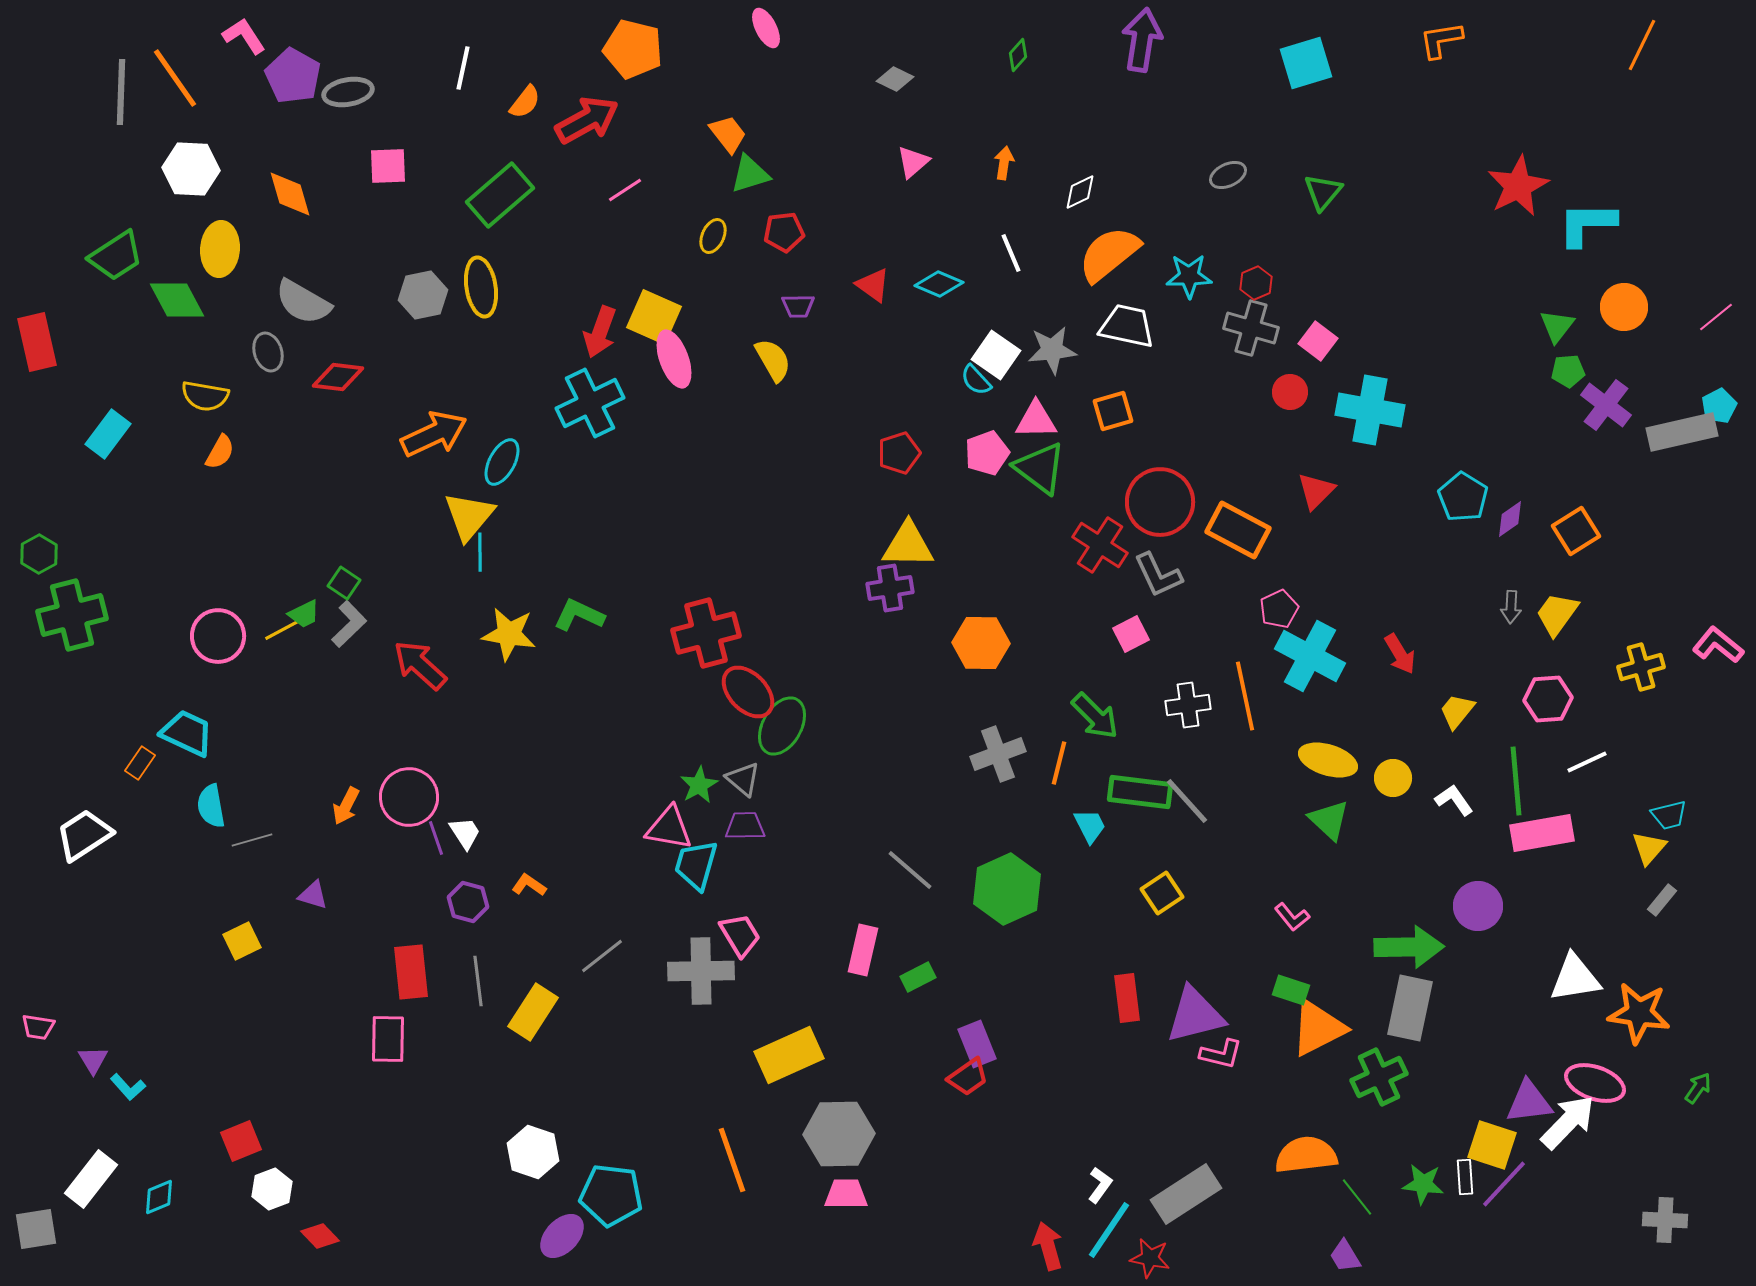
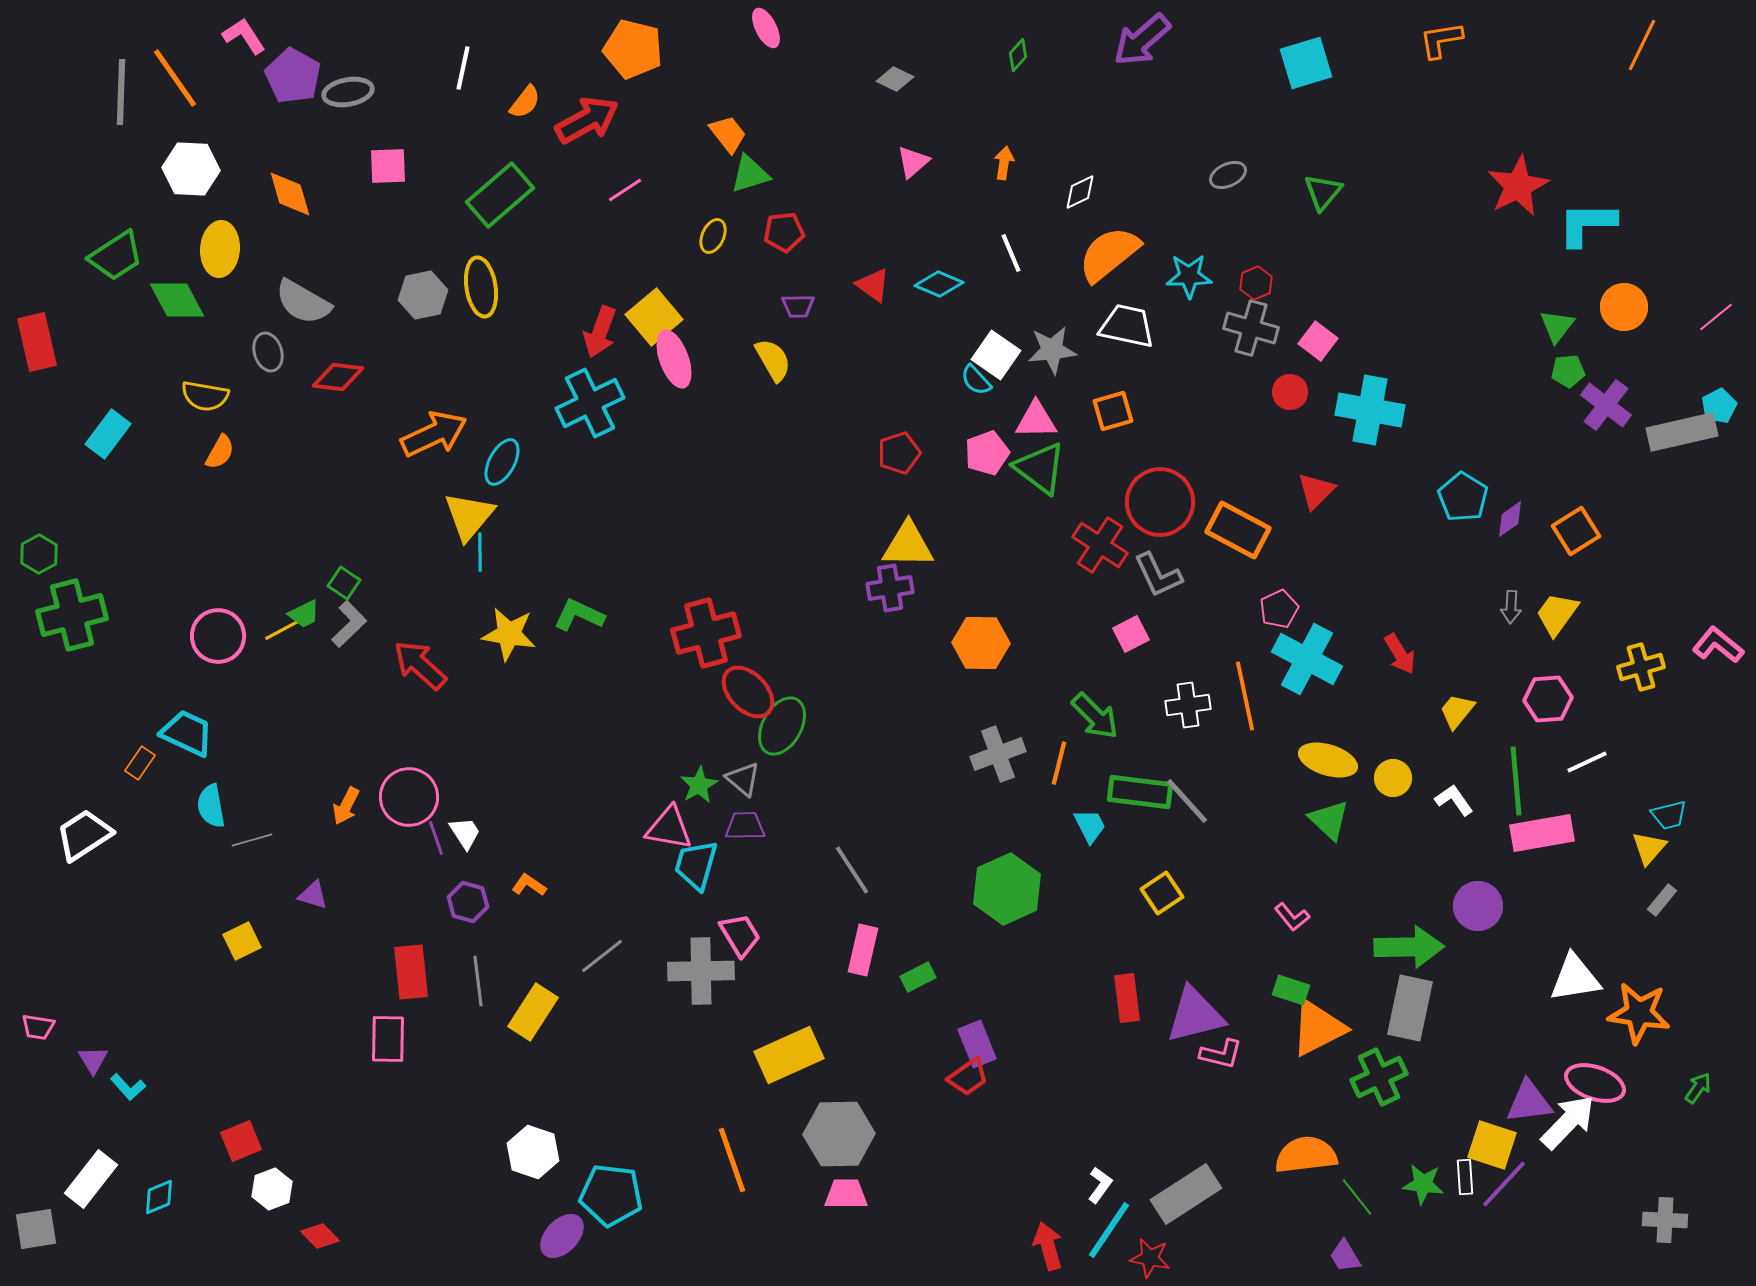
purple arrow at (1142, 40): rotated 140 degrees counterclockwise
yellow square at (654, 317): rotated 26 degrees clockwise
cyan cross at (1310, 656): moved 3 px left, 3 px down
gray line at (910, 870): moved 58 px left; rotated 16 degrees clockwise
